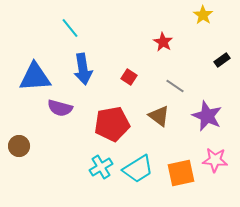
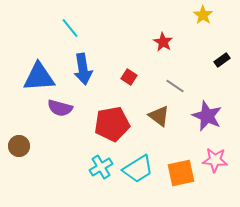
blue triangle: moved 4 px right
